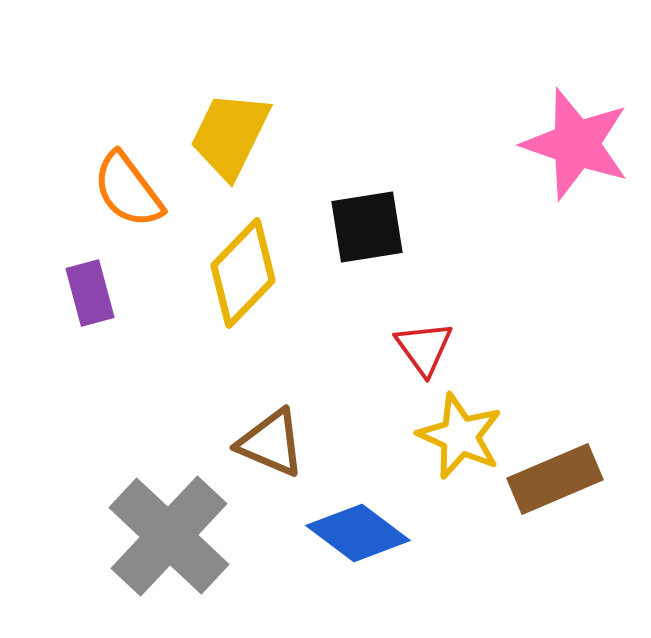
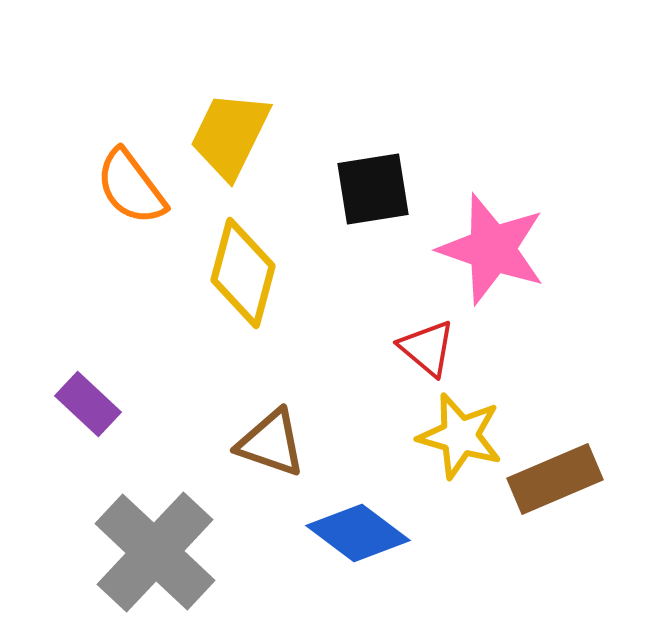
pink star: moved 84 px left, 105 px down
orange semicircle: moved 3 px right, 3 px up
black square: moved 6 px right, 38 px up
yellow diamond: rotated 29 degrees counterclockwise
purple rectangle: moved 2 px left, 111 px down; rotated 32 degrees counterclockwise
red triangle: moved 3 px right; rotated 14 degrees counterclockwise
yellow star: rotated 8 degrees counterclockwise
brown triangle: rotated 4 degrees counterclockwise
gray cross: moved 14 px left, 16 px down
